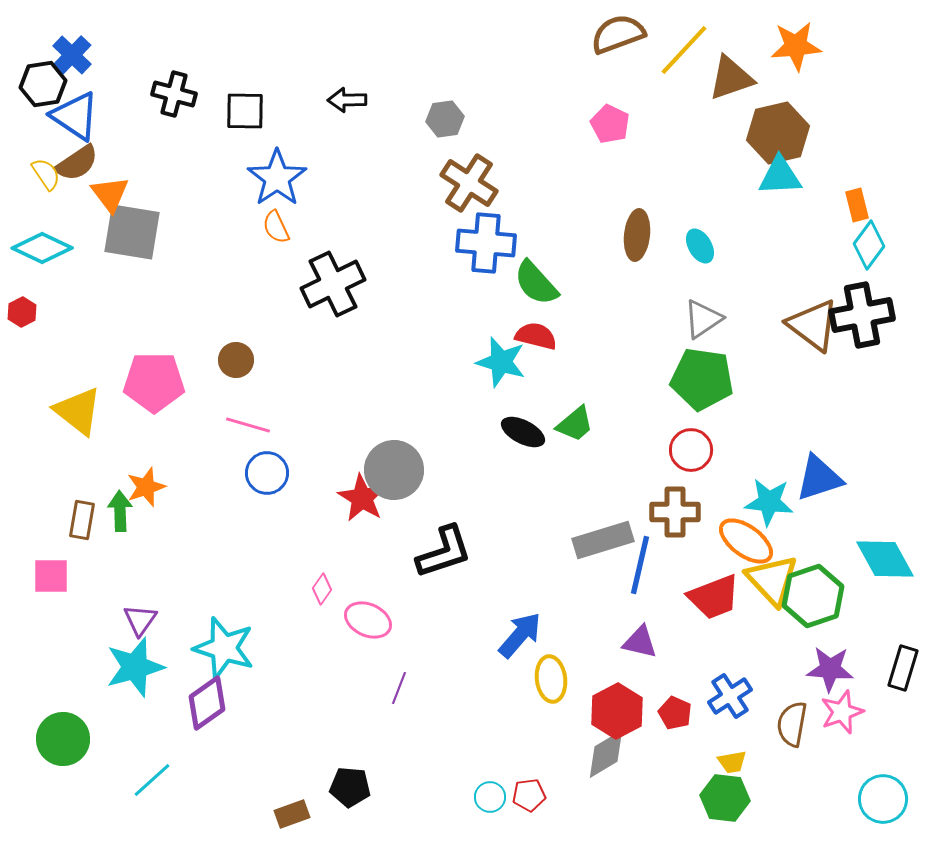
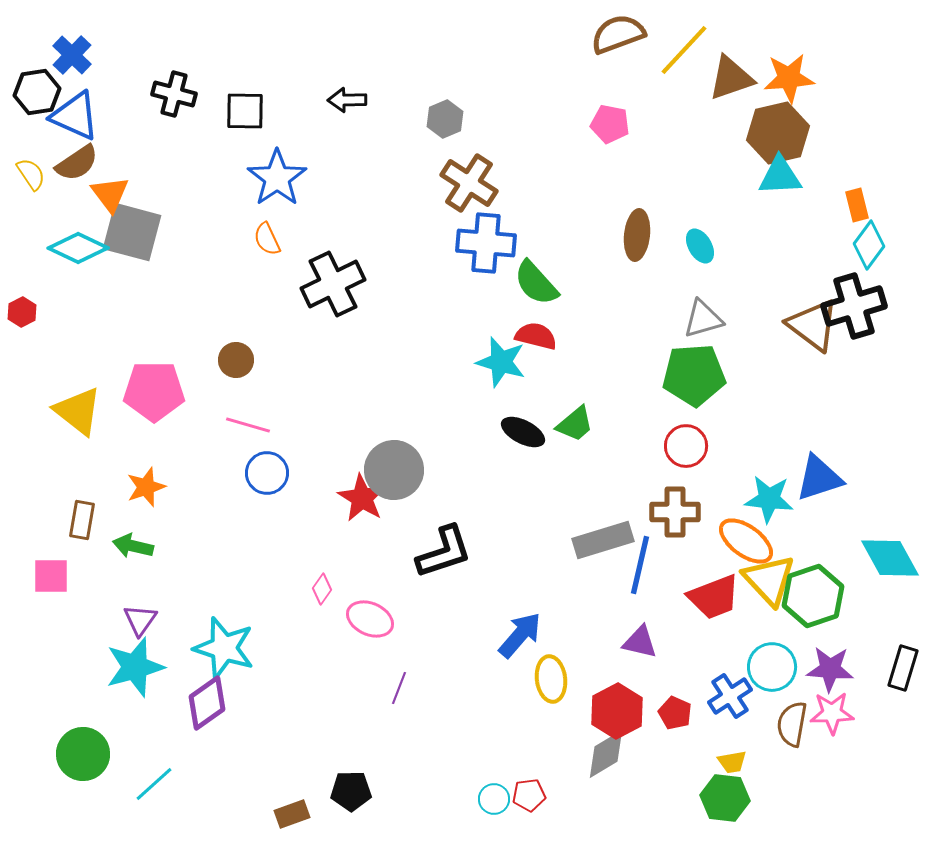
orange star at (796, 46): moved 7 px left, 32 px down
black hexagon at (43, 84): moved 6 px left, 8 px down
blue triangle at (75, 116): rotated 10 degrees counterclockwise
gray hexagon at (445, 119): rotated 15 degrees counterclockwise
pink pentagon at (610, 124): rotated 15 degrees counterclockwise
yellow semicircle at (46, 174): moved 15 px left
orange semicircle at (276, 227): moved 9 px left, 12 px down
gray square at (132, 232): rotated 6 degrees clockwise
cyan diamond at (42, 248): moved 36 px right
black cross at (862, 315): moved 8 px left, 9 px up; rotated 6 degrees counterclockwise
gray triangle at (703, 319): rotated 18 degrees clockwise
green pentagon at (702, 379): moved 8 px left, 4 px up; rotated 12 degrees counterclockwise
pink pentagon at (154, 382): moved 9 px down
red circle at (691, 450): moved 5 px left, 4 px up
cyan star at (769, 502): moved 3 px up
green arrow at (120, 511): moved 13 px right, 35 px down; rotated 75 degrees counterclockwise
cyan diamond at (885, 559): moved 5 px right, 1 px up
yellow triangle at (772, 580): moved 3 px left
pink ellipse at (368, 620): moved 2 px right, 1 px up
pink star at (842, 712): moved 10 px left, 1 px down; rotated 18 degrees clockwise
green circle at (63, 739): moved 20 px right, 15 px down
cyan line at (152, 780): moved 2 px right, 4 px down
black pentagon at (350, 787): moved 1 px right, 4 px down; rotated 6 degrees counterclockwise
cyan circle at (490, 797): moved 4 px right, 2 px down
cyan circle at (883, 799): moved 111 px left, 132 px up
